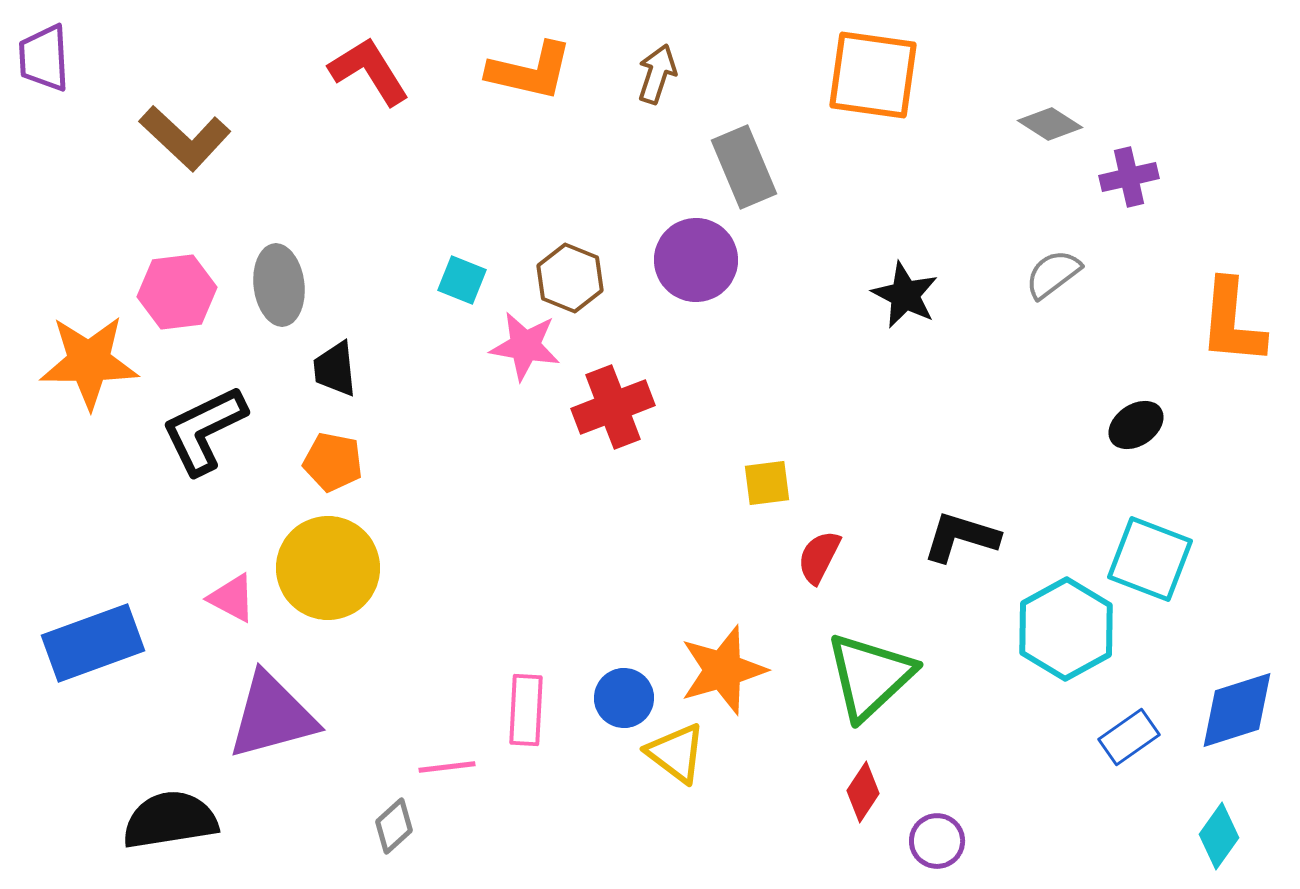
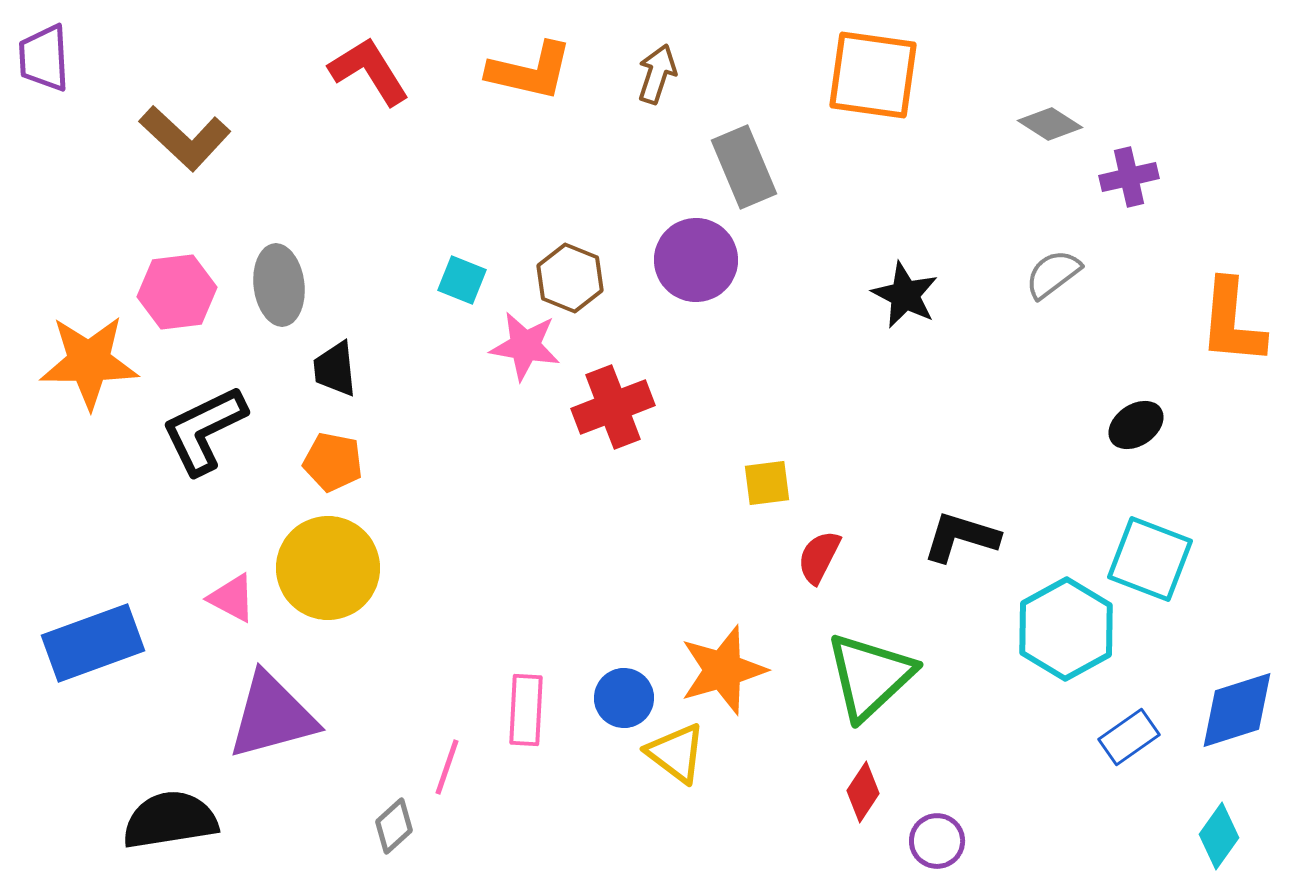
pink line at (447, 767): rotated 64 degrees counterclockwise
